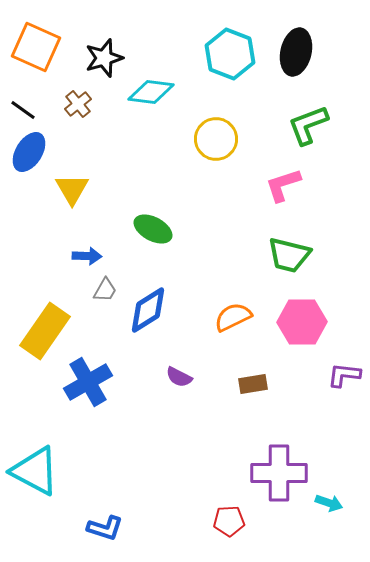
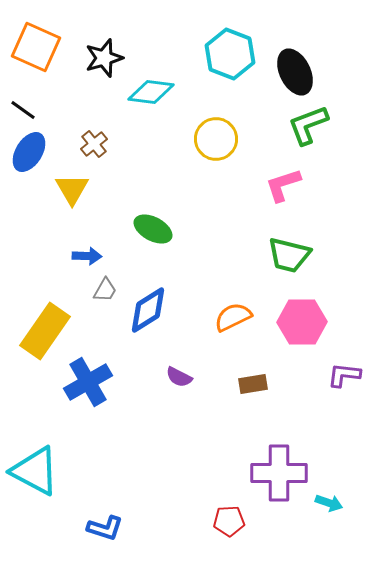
black ellipse: moved 1 px left, 20 px down; rotated 39 degrees counterclockwise
brown cross: moved 16 px right, 40 px down
